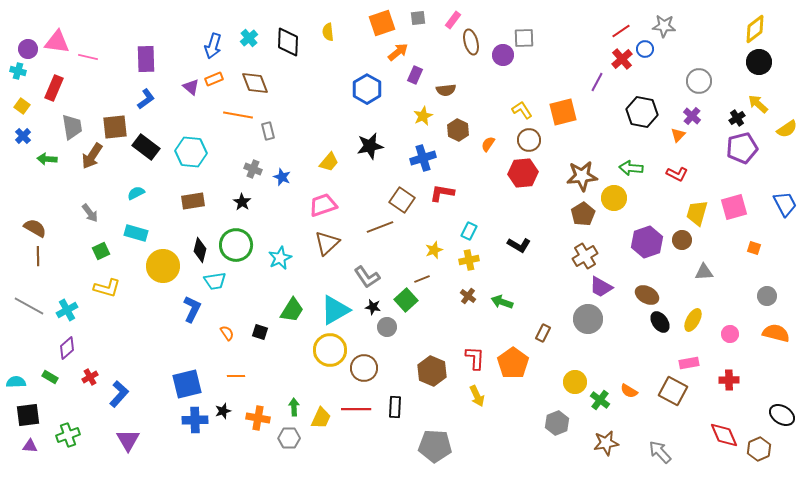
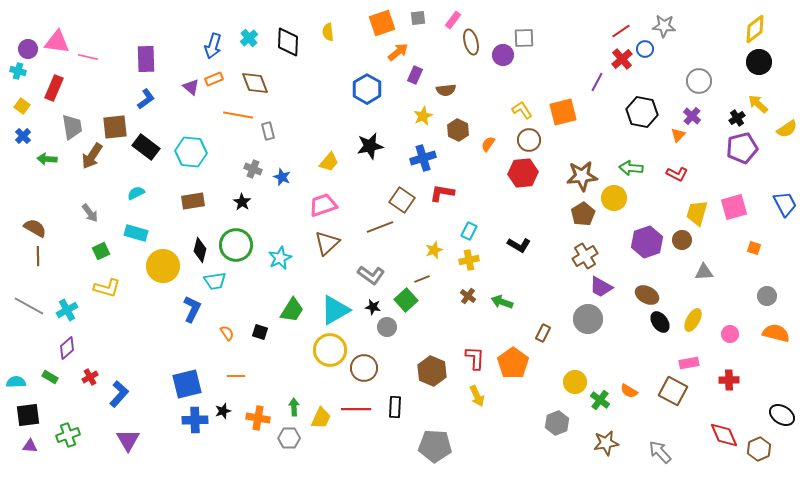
gray L-shape at (367, 277): moved 4 px right, 2 px up; rotated 20 degrees counterclockwise
